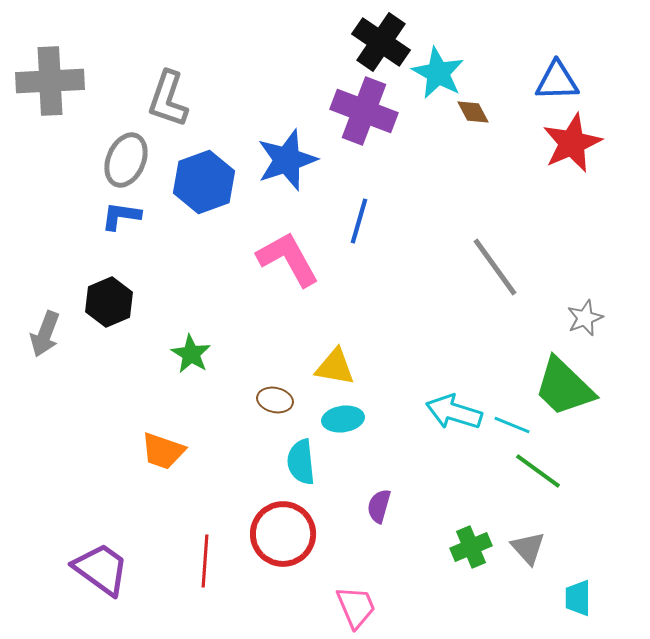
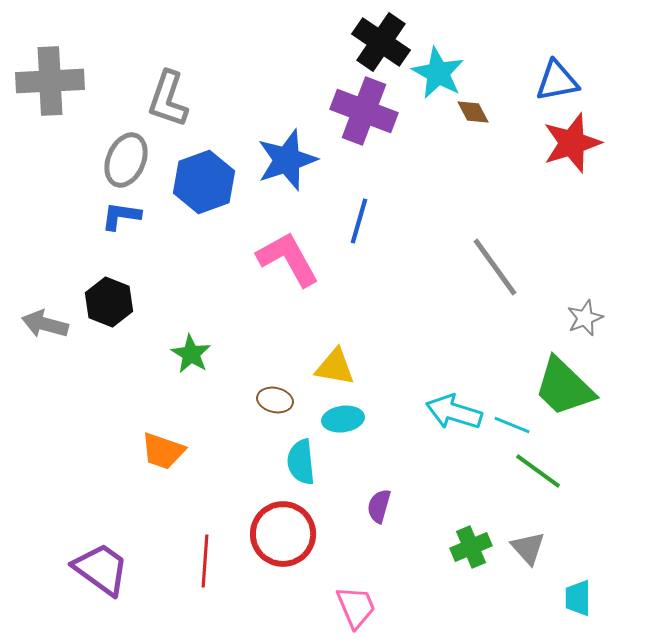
blue triangle: rotated 9 degrees counterclockwise
red star: rotated 6 degrees clockwise
black hexagon: rotated 15 degrees counterclockwise
gray arrow: moved 10 px up; rotated 84 degrees clockwise
